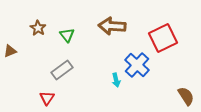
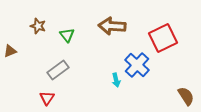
brown star: moved 2 px up; rotated 14 degrees counterclockwise
gray rectangle: moved 4 px left
